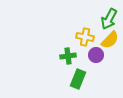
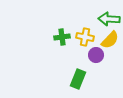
green arrow: rotated 65 degrees clockwise
green cross: moved 6 px left, 19 px up
